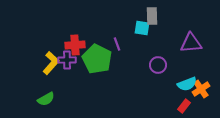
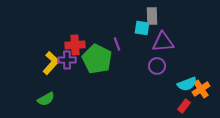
purple triangle: moved 28 px left, 1 px up
purple circle: moved 1 px left, 1 px down
